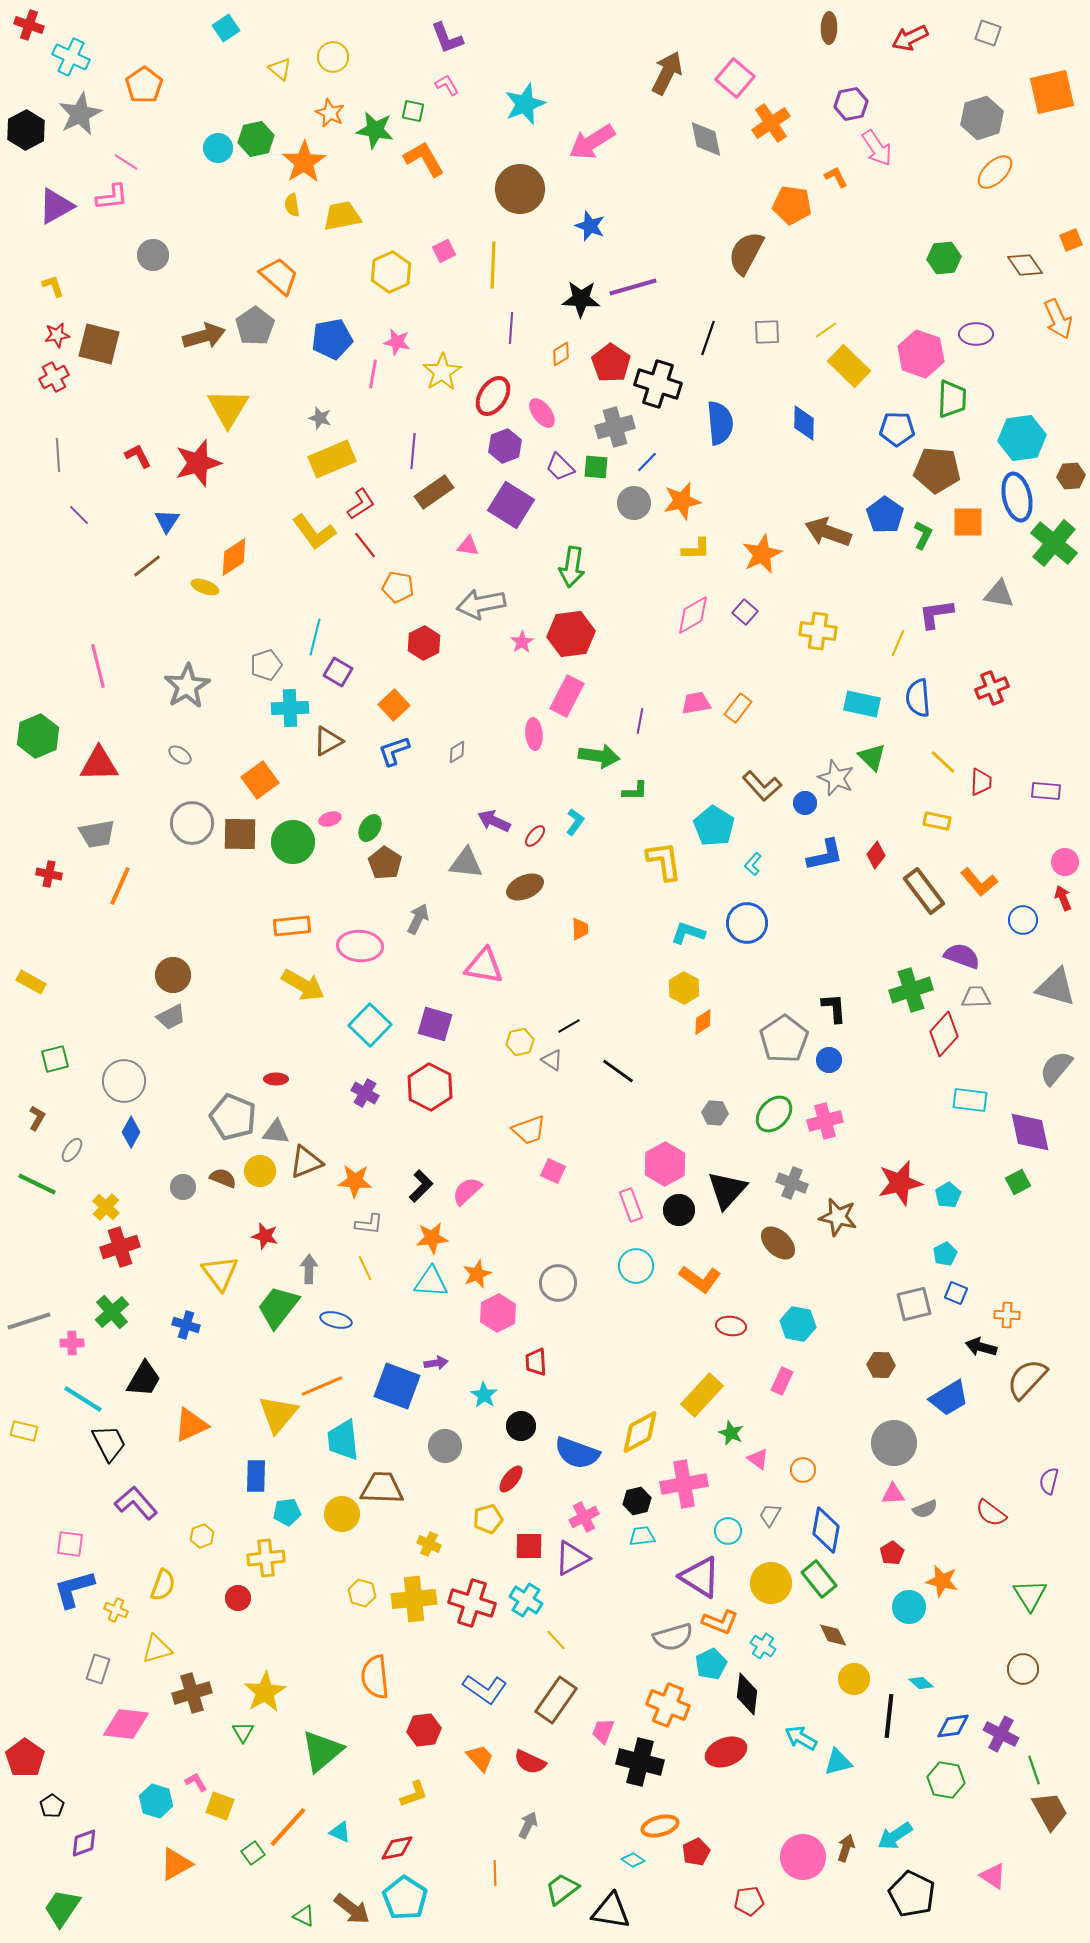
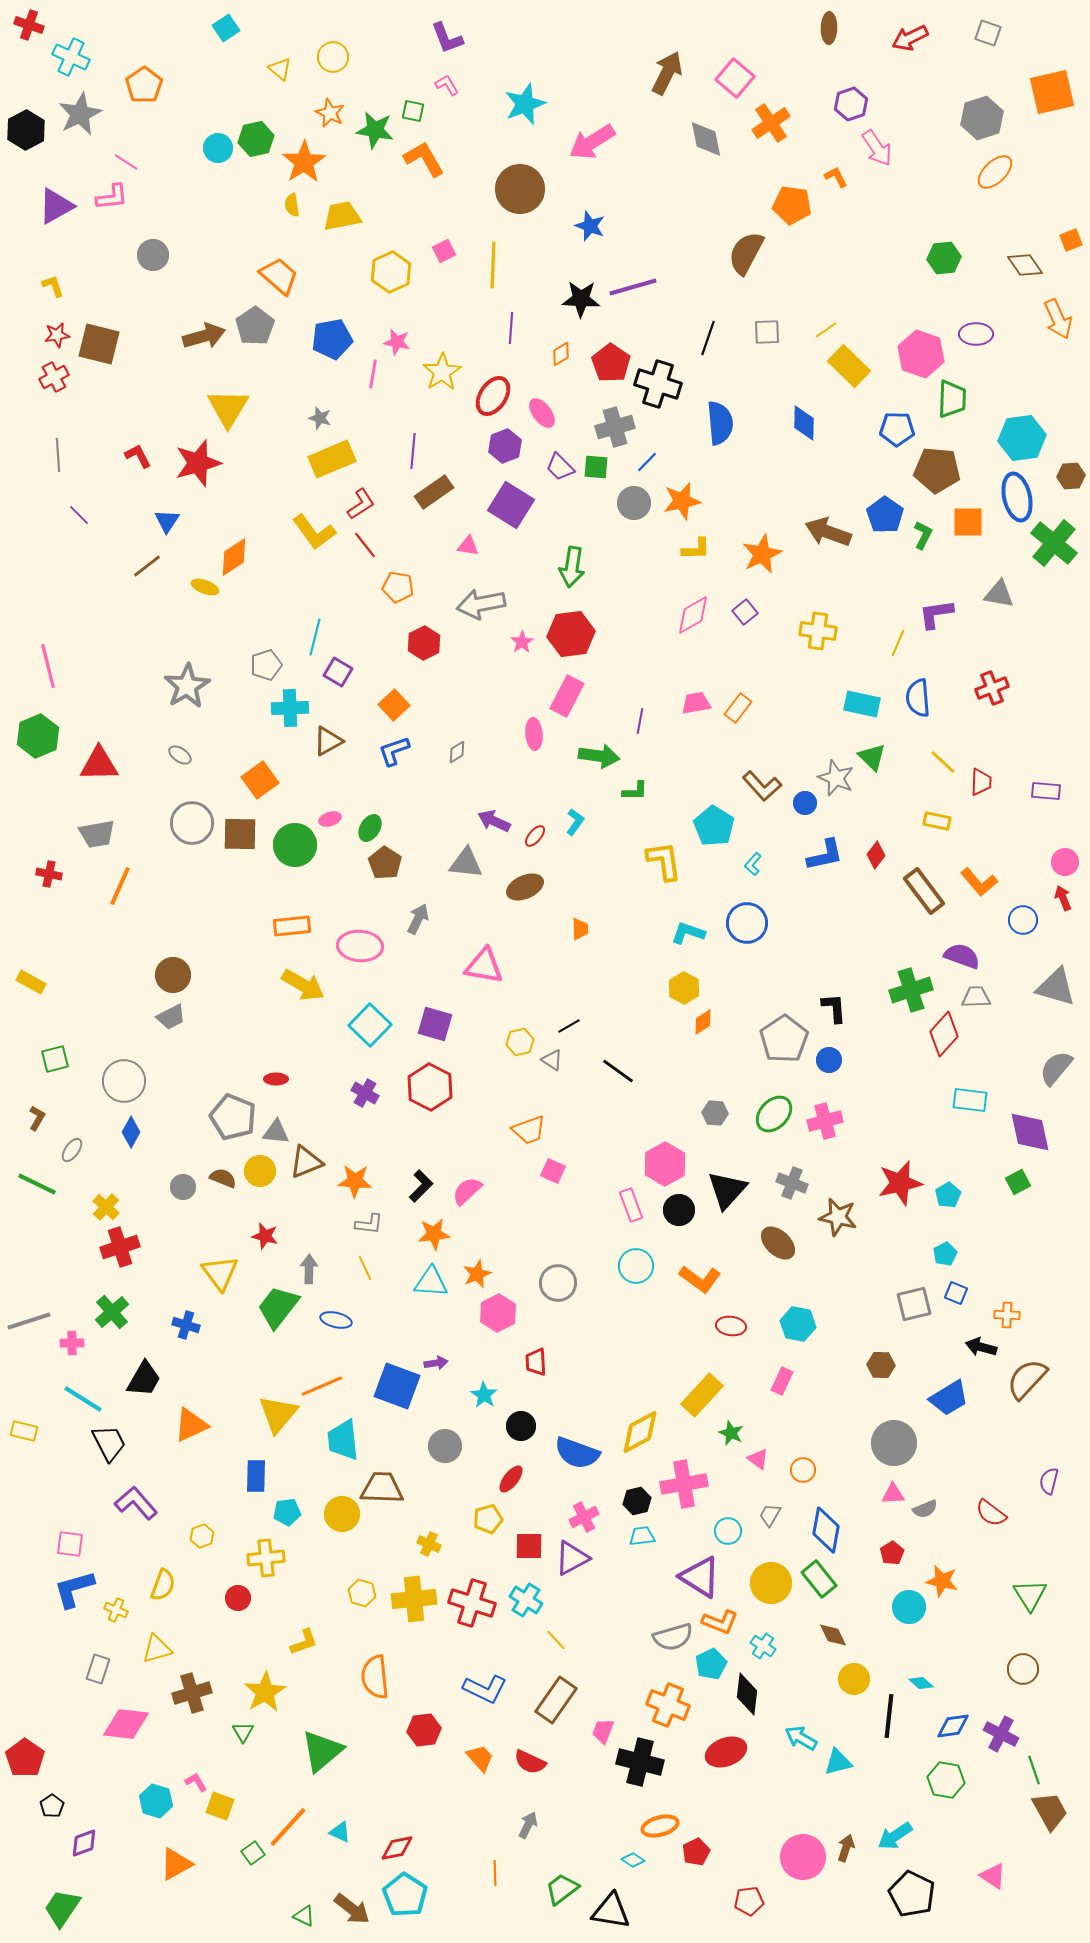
purple hexagon at (851, 104): rotated 8 degrees counterclockwise
purple square at (745, 612): rotated 10 degrees clockwise
pink line at (98, 666): moved 50 px left
green circle at (293, 842): moved 2 px right, 3 px down
orange star at (432, 1238): moved 2 px right, 4 px up
blue L-shape at (485, 1689): rotated 9 degrees counterclockwise
yellow L-shape at (414, 1794): moved 110 px left, 152 px up
cyan pentagon at (405, 1898): moved 3 px up
